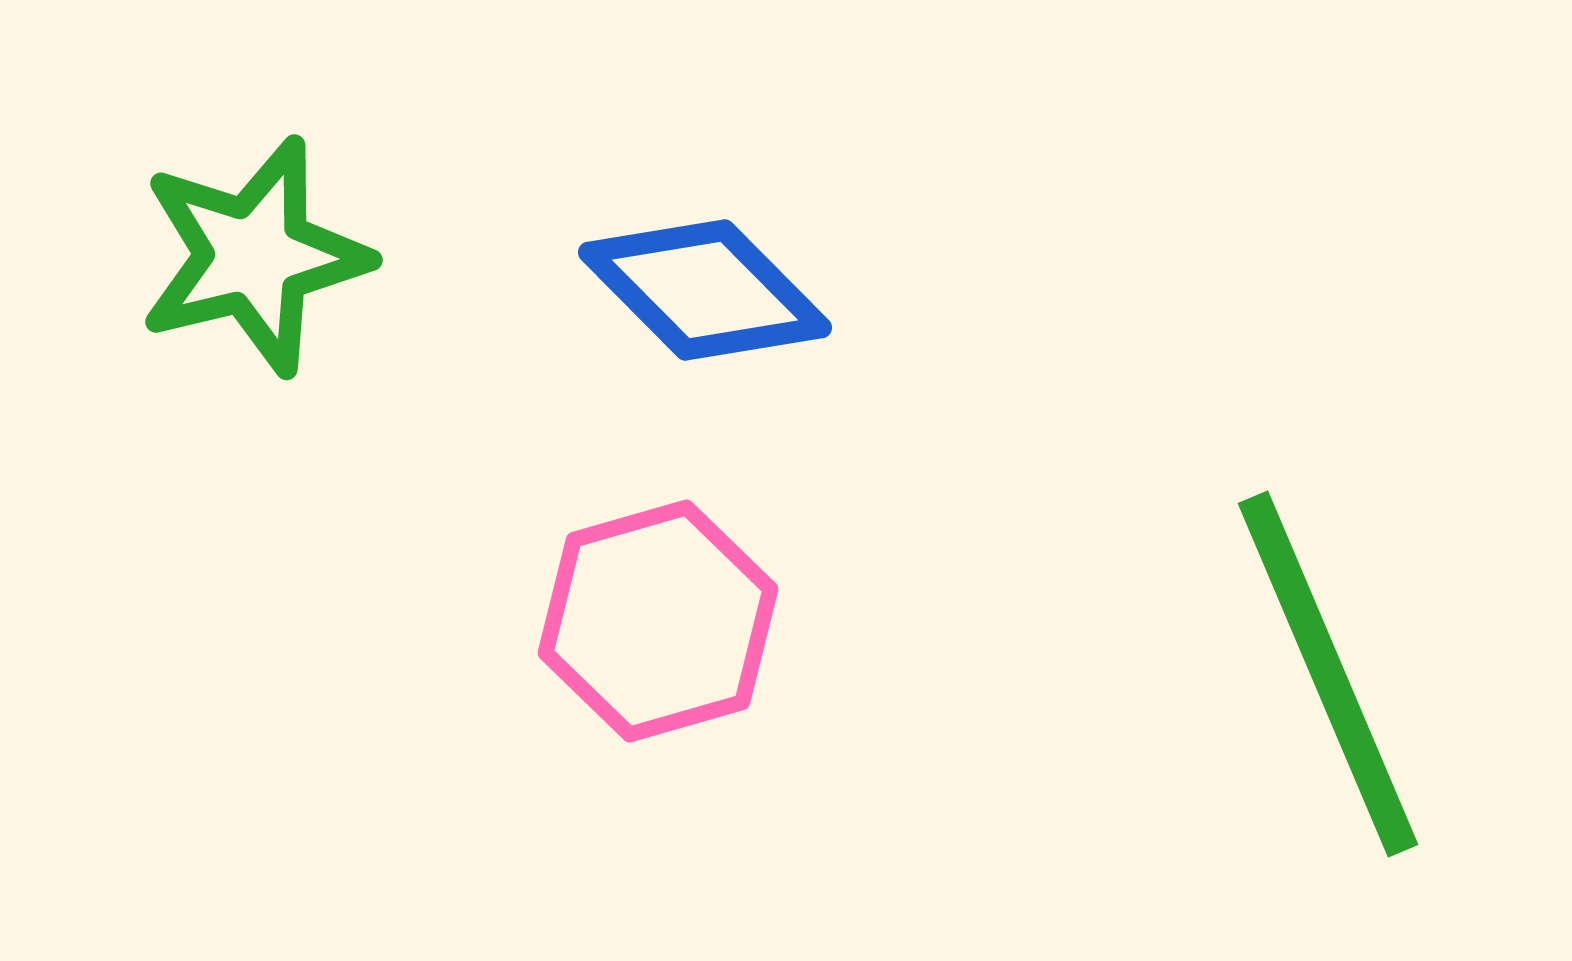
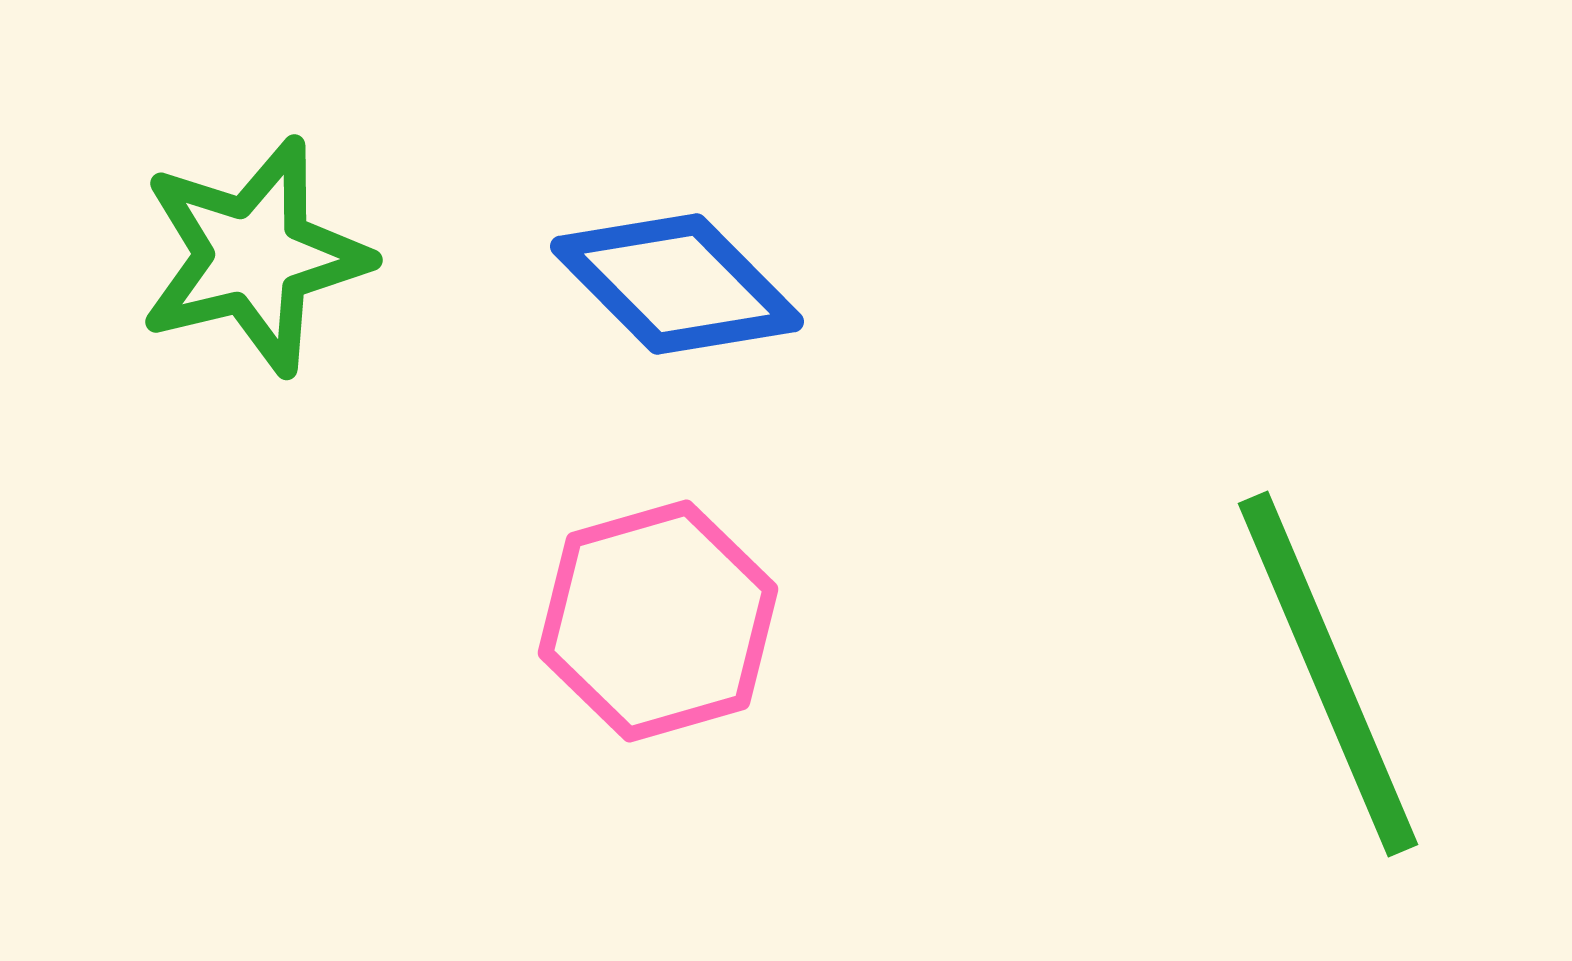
blue diamond: moved 28 px left, 6 px up
